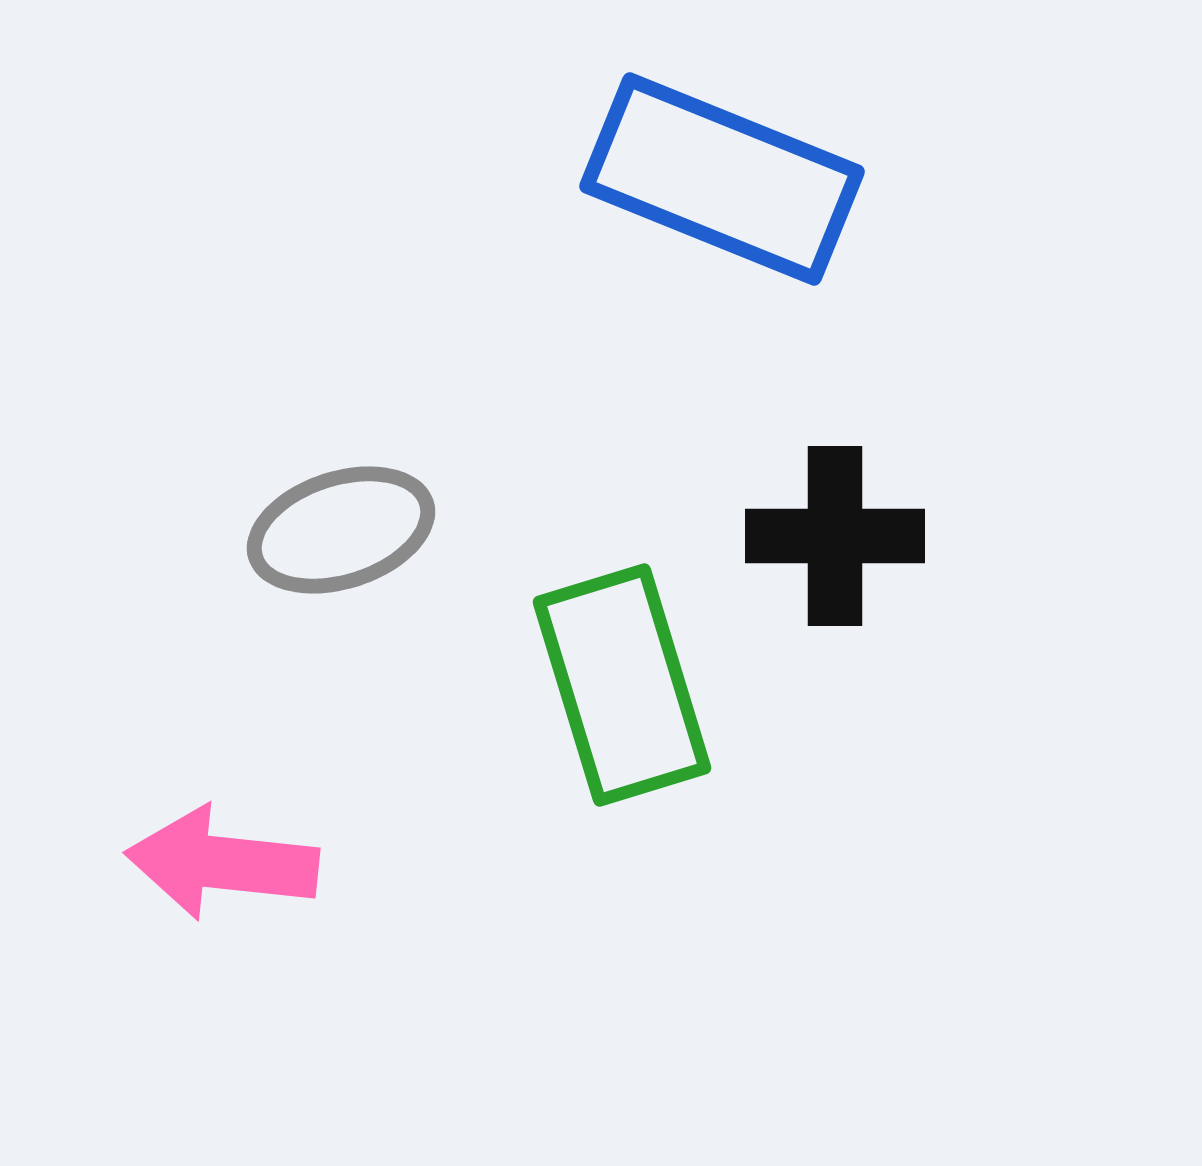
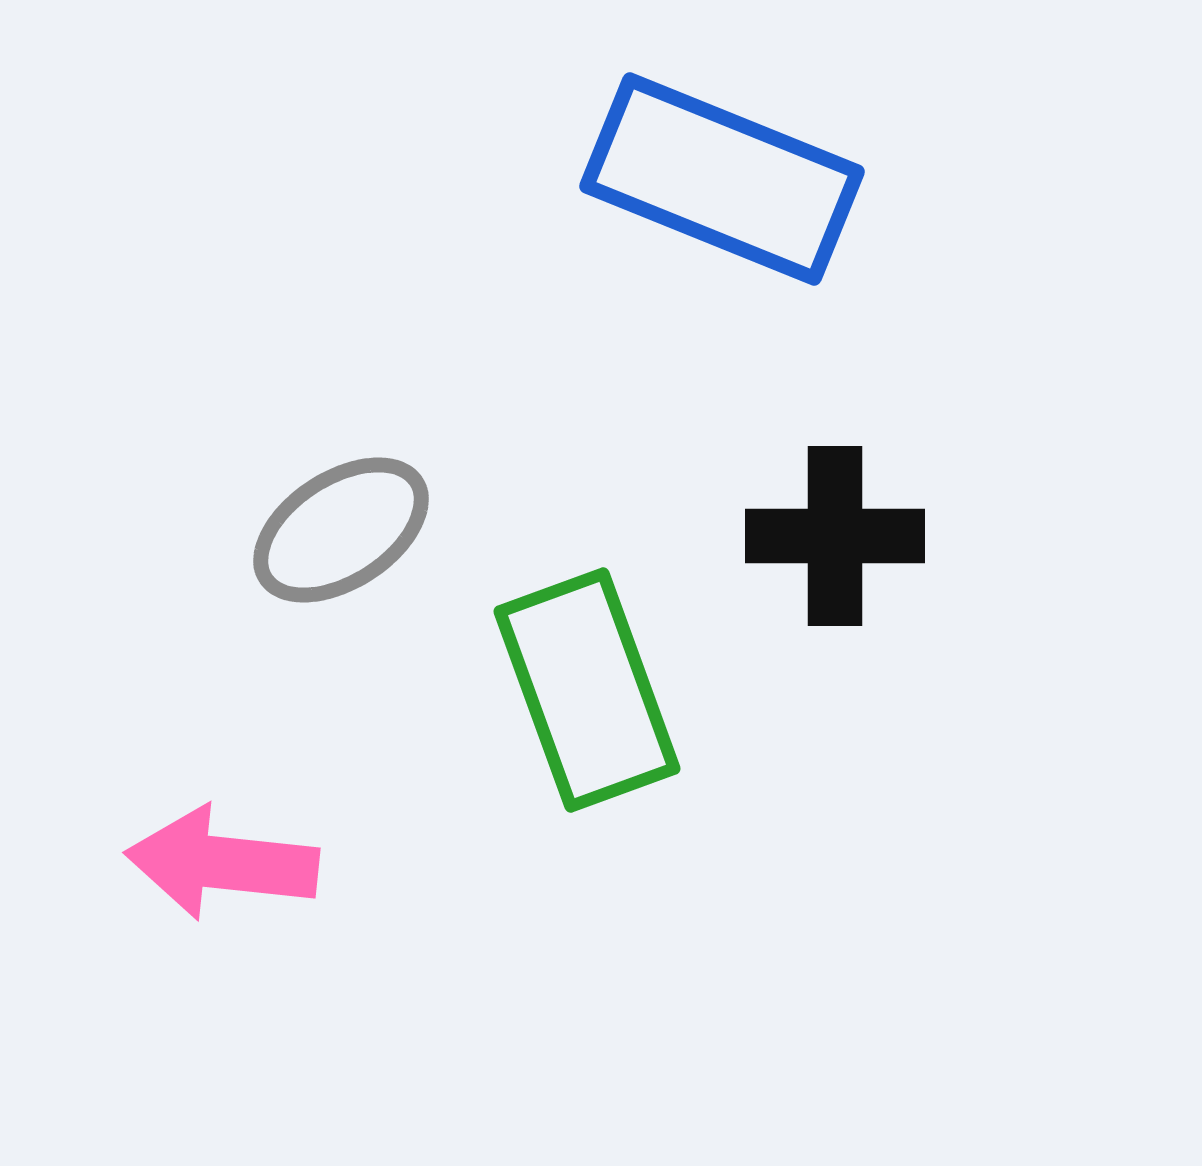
gray ellipse: rotated 15 degrees counterclockwise
green rectangle: moved 35 px left, 5 px down; rotated 3 degrees counterclockwise
